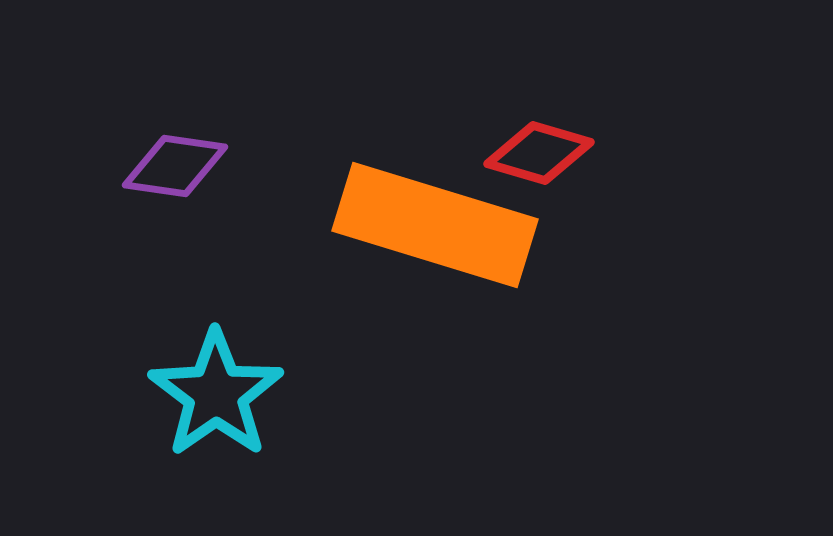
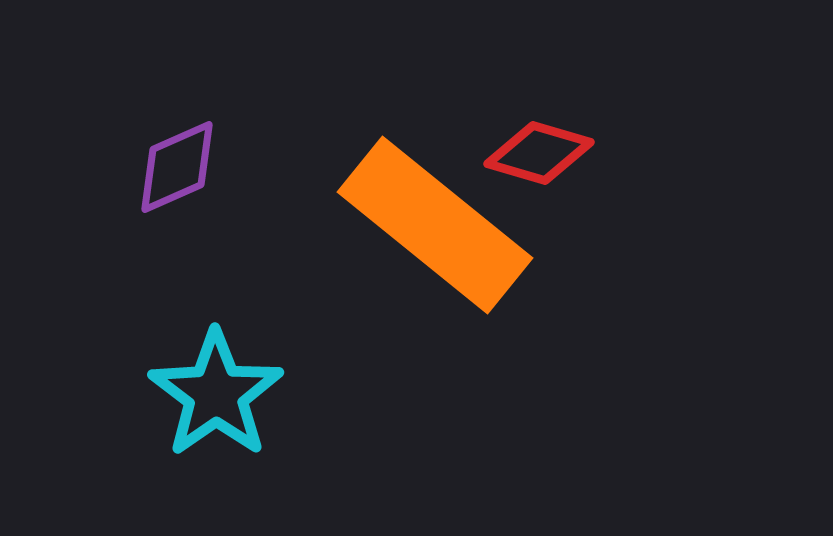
purple diamond: moved 2 px right, 1 px down; rotated 32 degrees counterclockwise
orange rectangle: rotated 22 degrees clockwise
